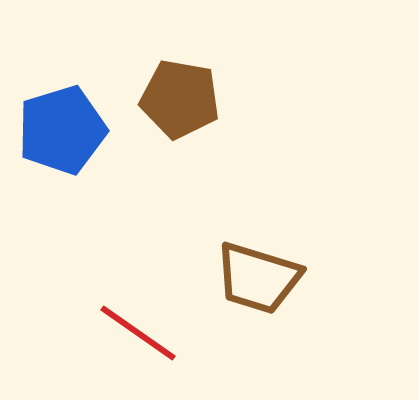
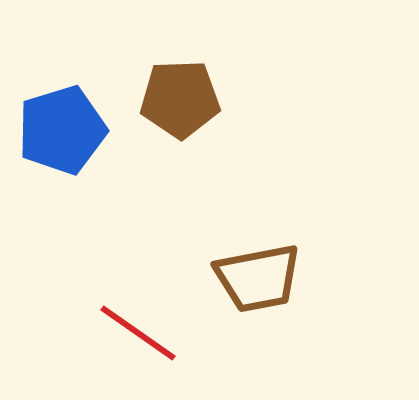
brown pentagon: rotated 12 degrees counterclockwise
brown trapezoid: rotated 28 degrees counterclockwise
